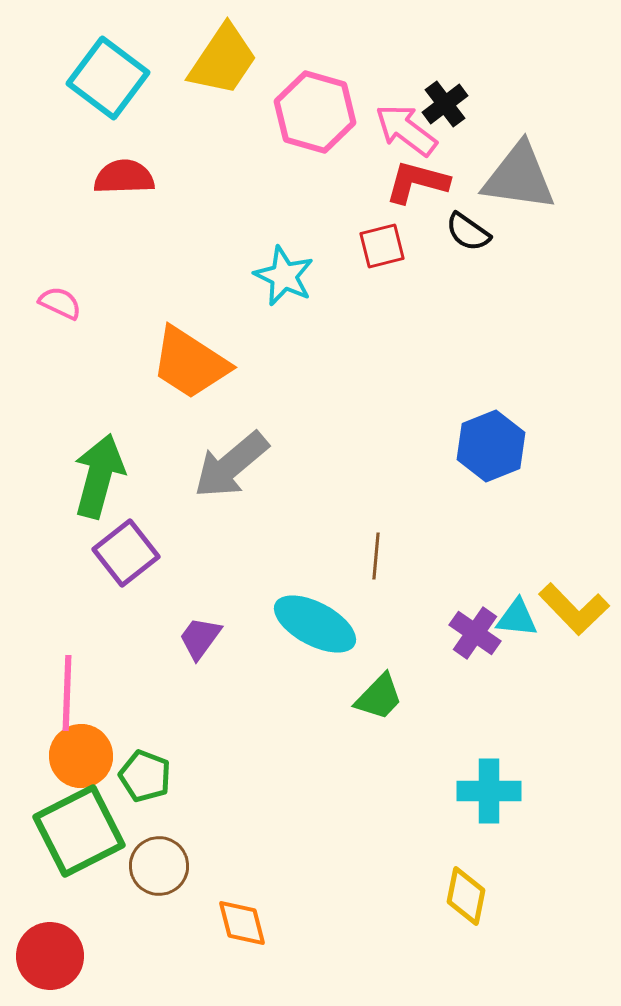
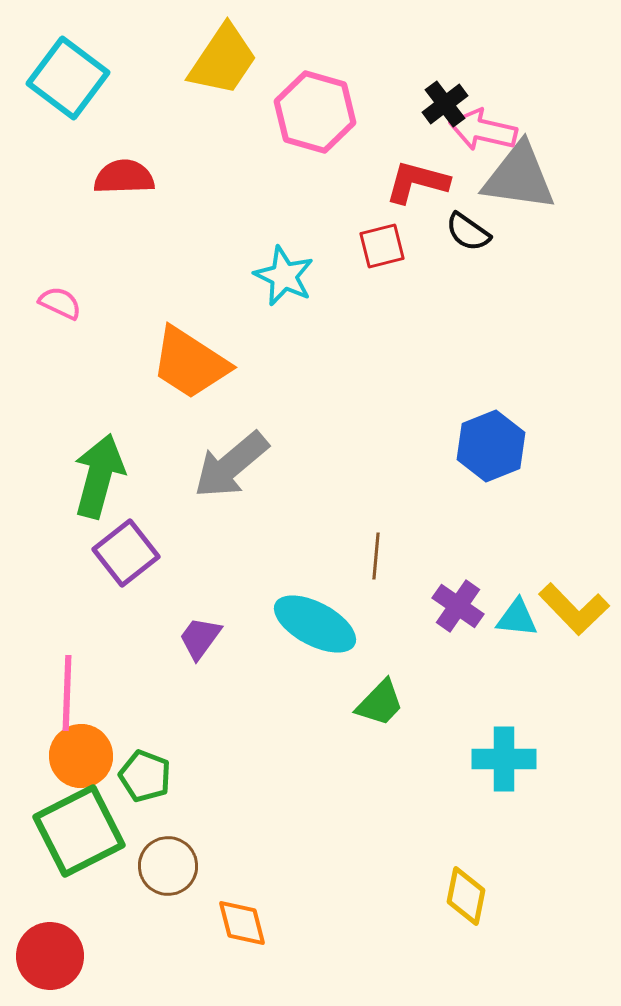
cyan square: moved 40 px left
pink arrow: moved 77 px right; rotated 24 degrees counterclockwise
purple cross: moved 17 px left, 27 px up
green trapezoid: moved 1 px right, 6 px down
cyan cross: moved 15 px right, 32 px up
brown circle: moved 9 px right
